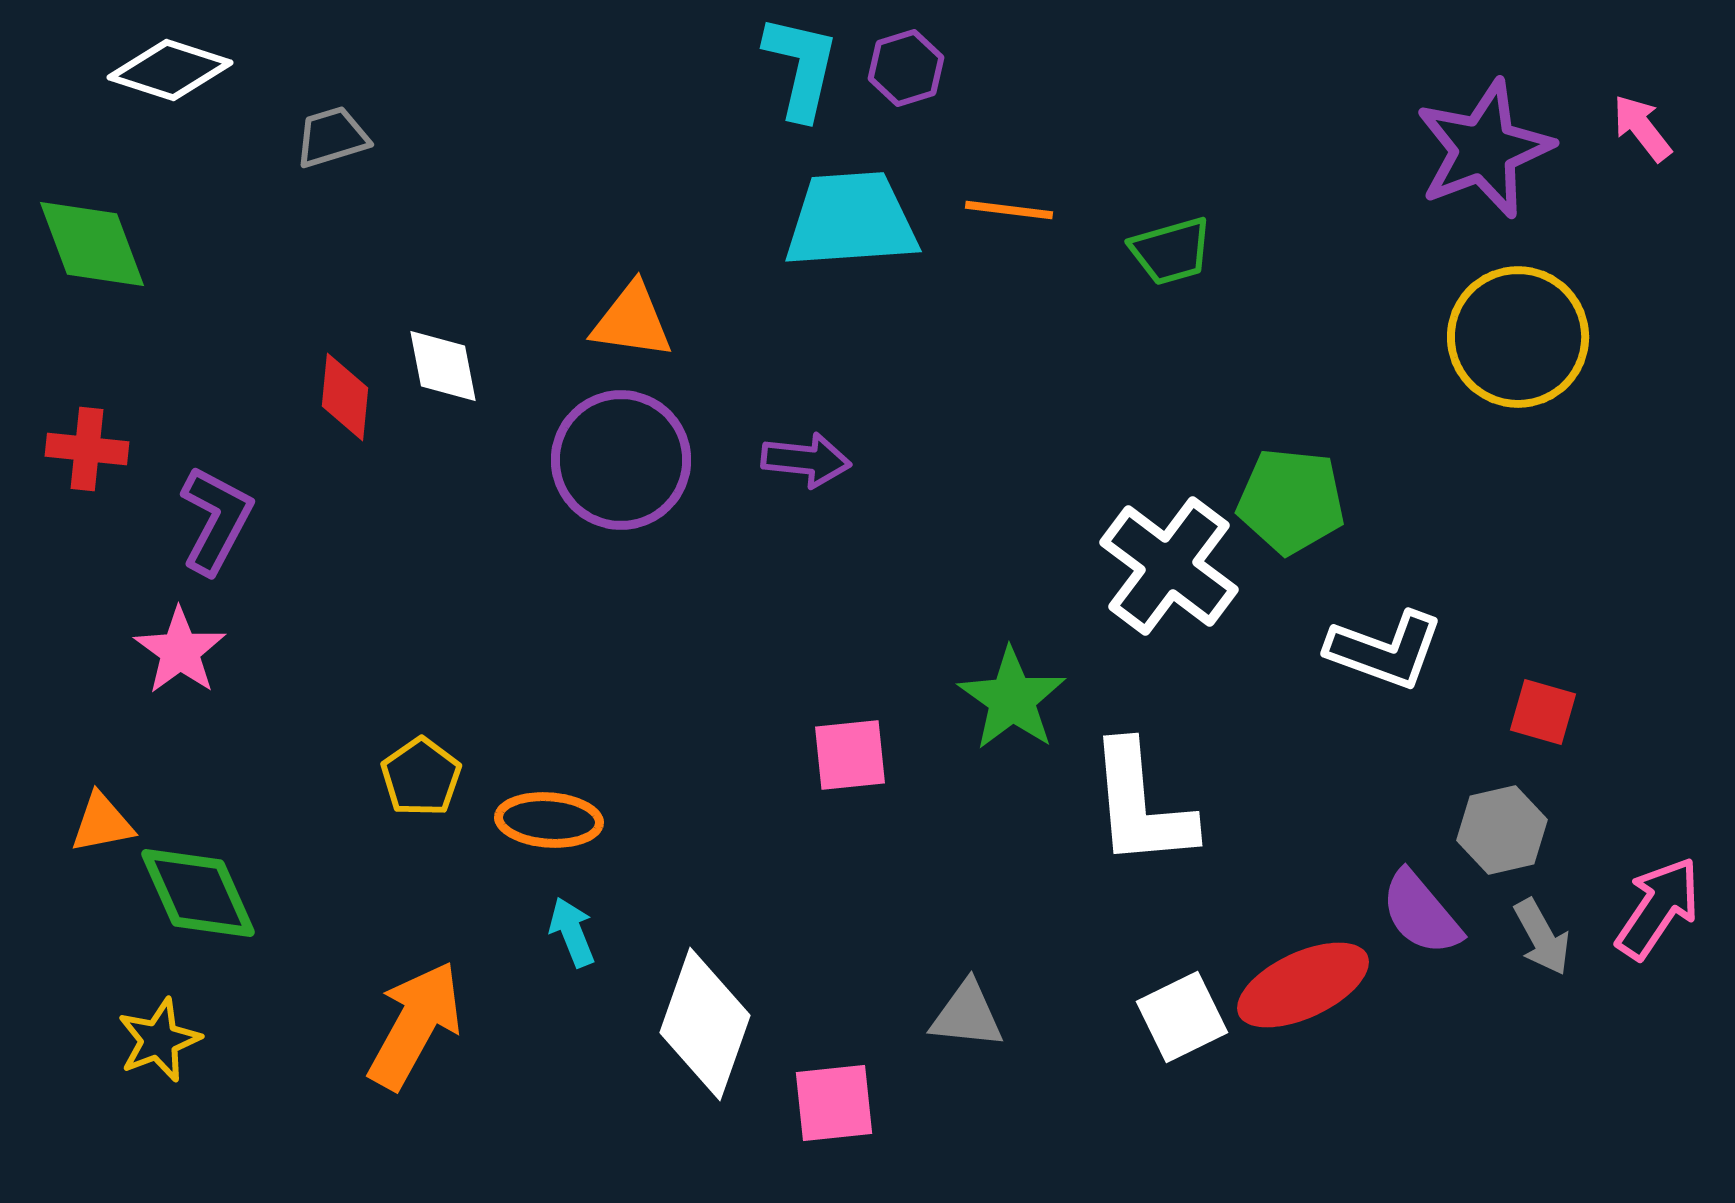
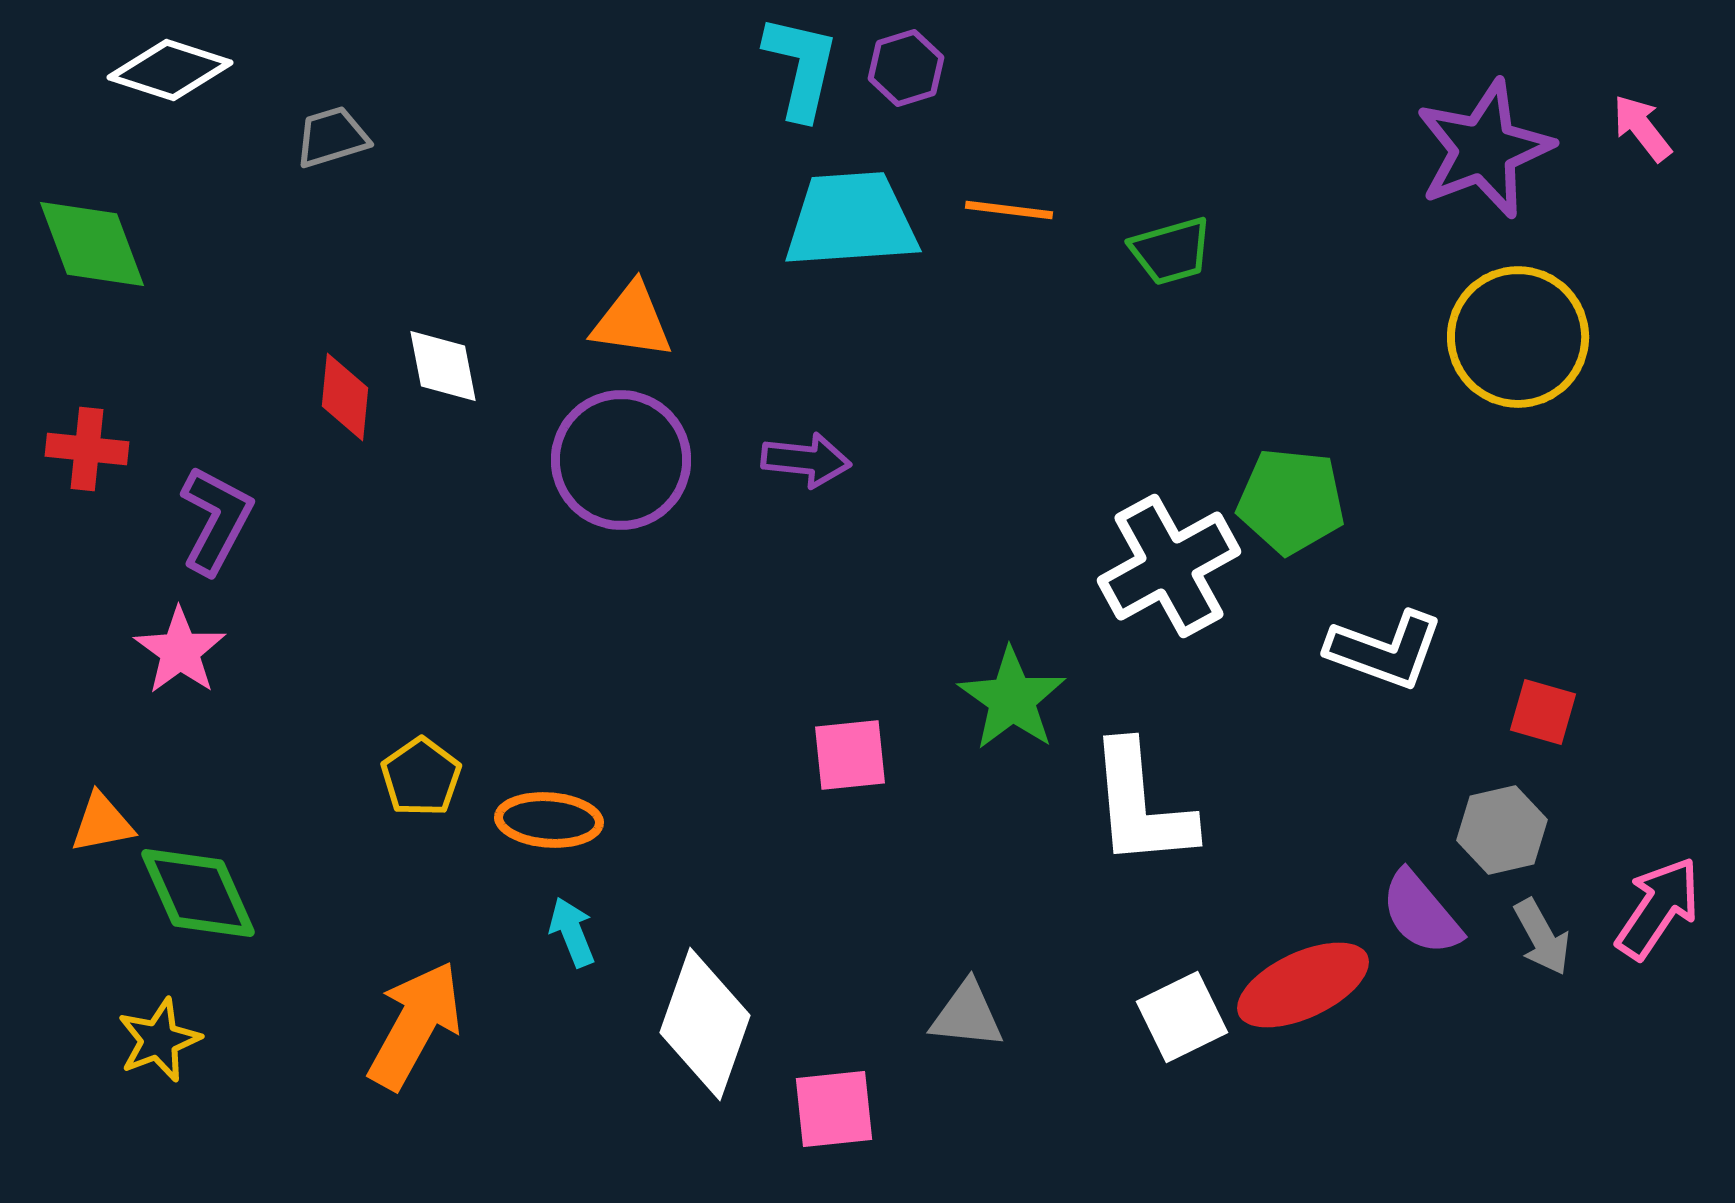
white cross at (1169, 566): rotated 24 degrees clockwise
pink square at (834, 1103): moved 6 px down
